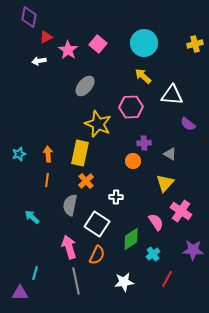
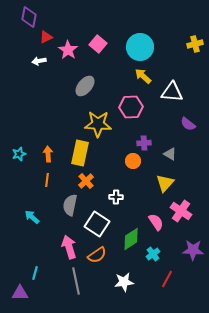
cyan circle: moved 4 px left, 4 px down
white triangle: moved 3 px up
yellow star: rotated 20 degrees counterclockwise
orange semicircle: rotated 30 degrees clockwise
